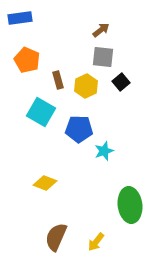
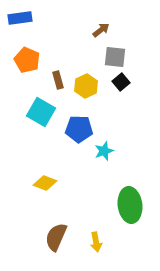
gray square: moved 12 px right
yellow arrow: rotated 48 degrees counterclockwise
